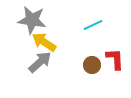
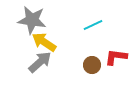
red L-shape: moved 1 px right, 2 px up; rotated 80 degrees counterclockwise
